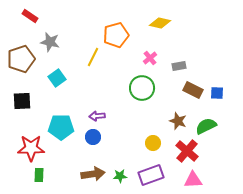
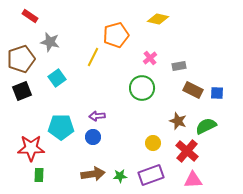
yellow diamond: moved 2 px left, 4 px up
black square: moved 10 px up; rotated 18 degrees counterclockwise
